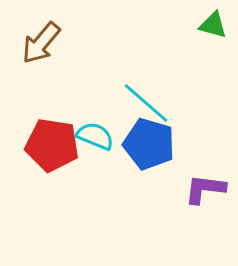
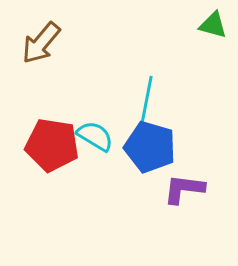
cyan line: rotated 60 degrees clockwise
cyan semicircle: rotated 9 degrees clockwise
blue pentagon: moved 1 px right, 3 px down
purple L-shape: moved 21 px left
